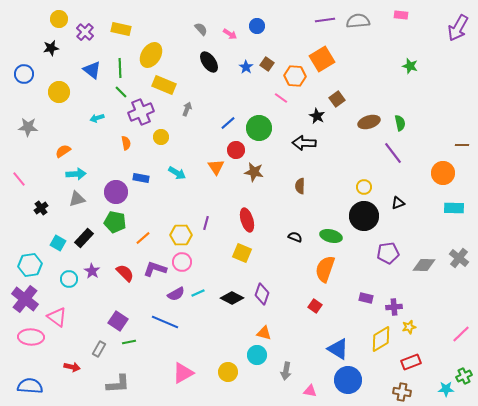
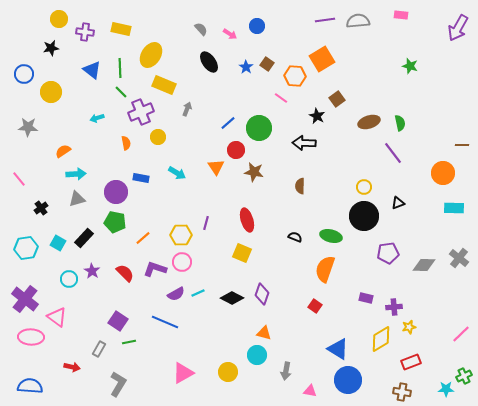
purple cross at (85, 32): rotated 36 degrees counterclockwise
yellow circle at (59, 92): moved 8 px left
yellow circle at (161, 137): moved 3 px left
cyan hexagon at (30, 265): moved 4 px left, 17 px up
gray L-shape at (118, 384): rotated 55 degrees counterclockwise
